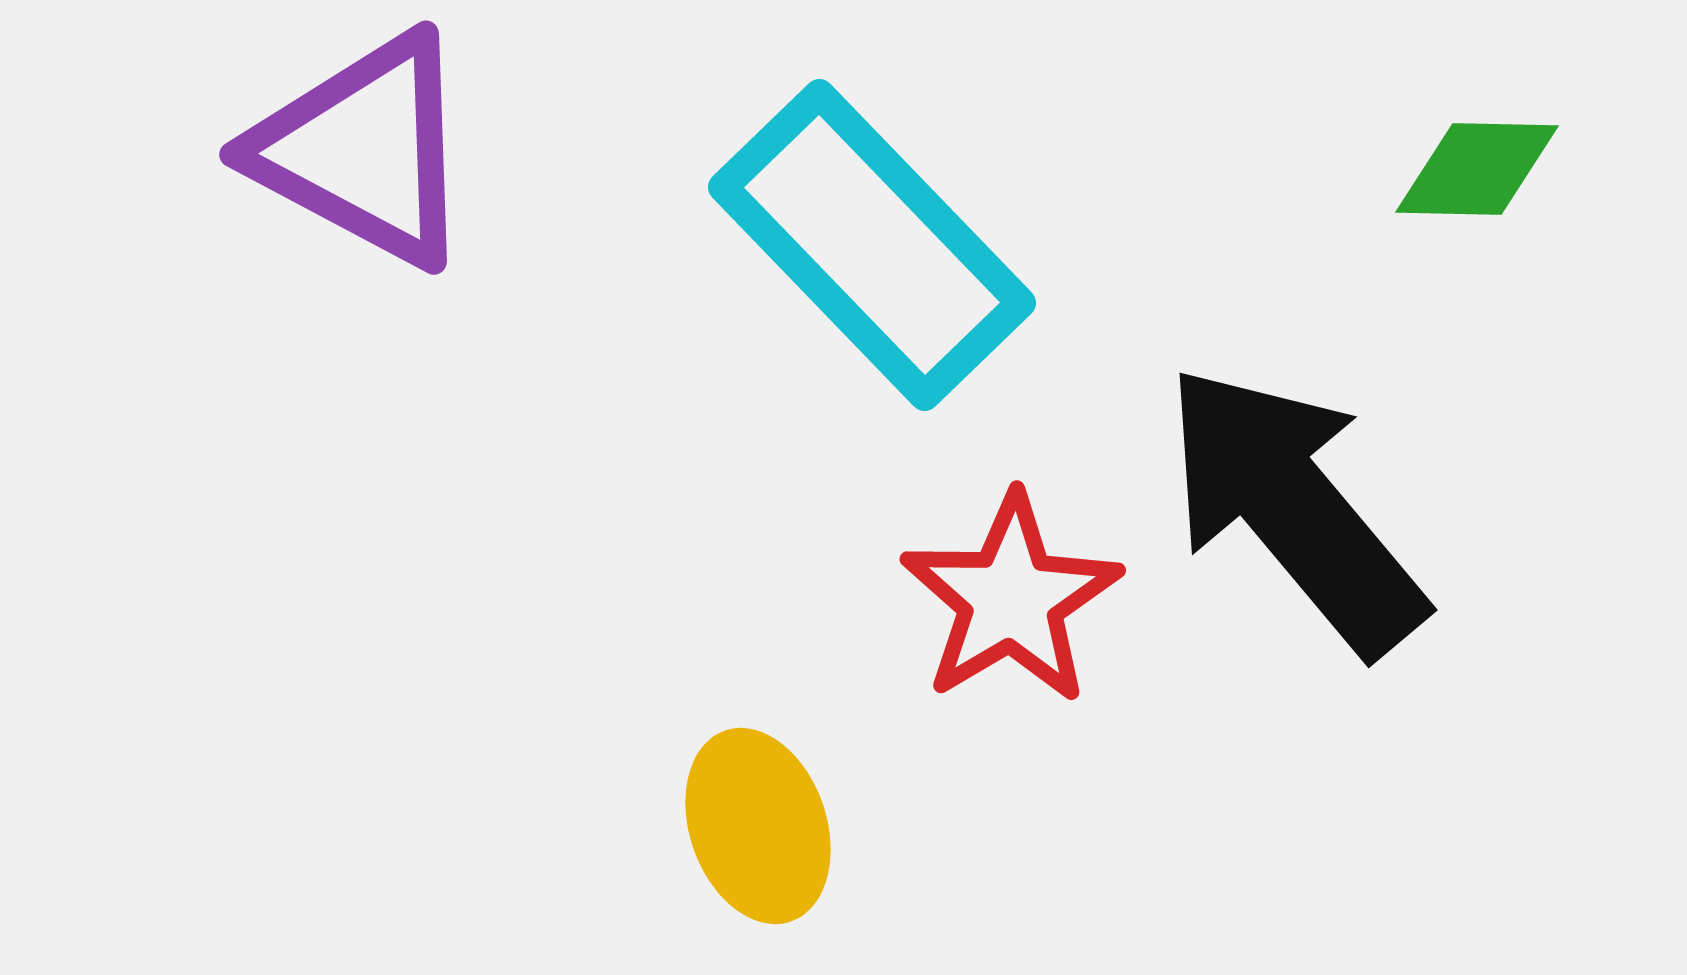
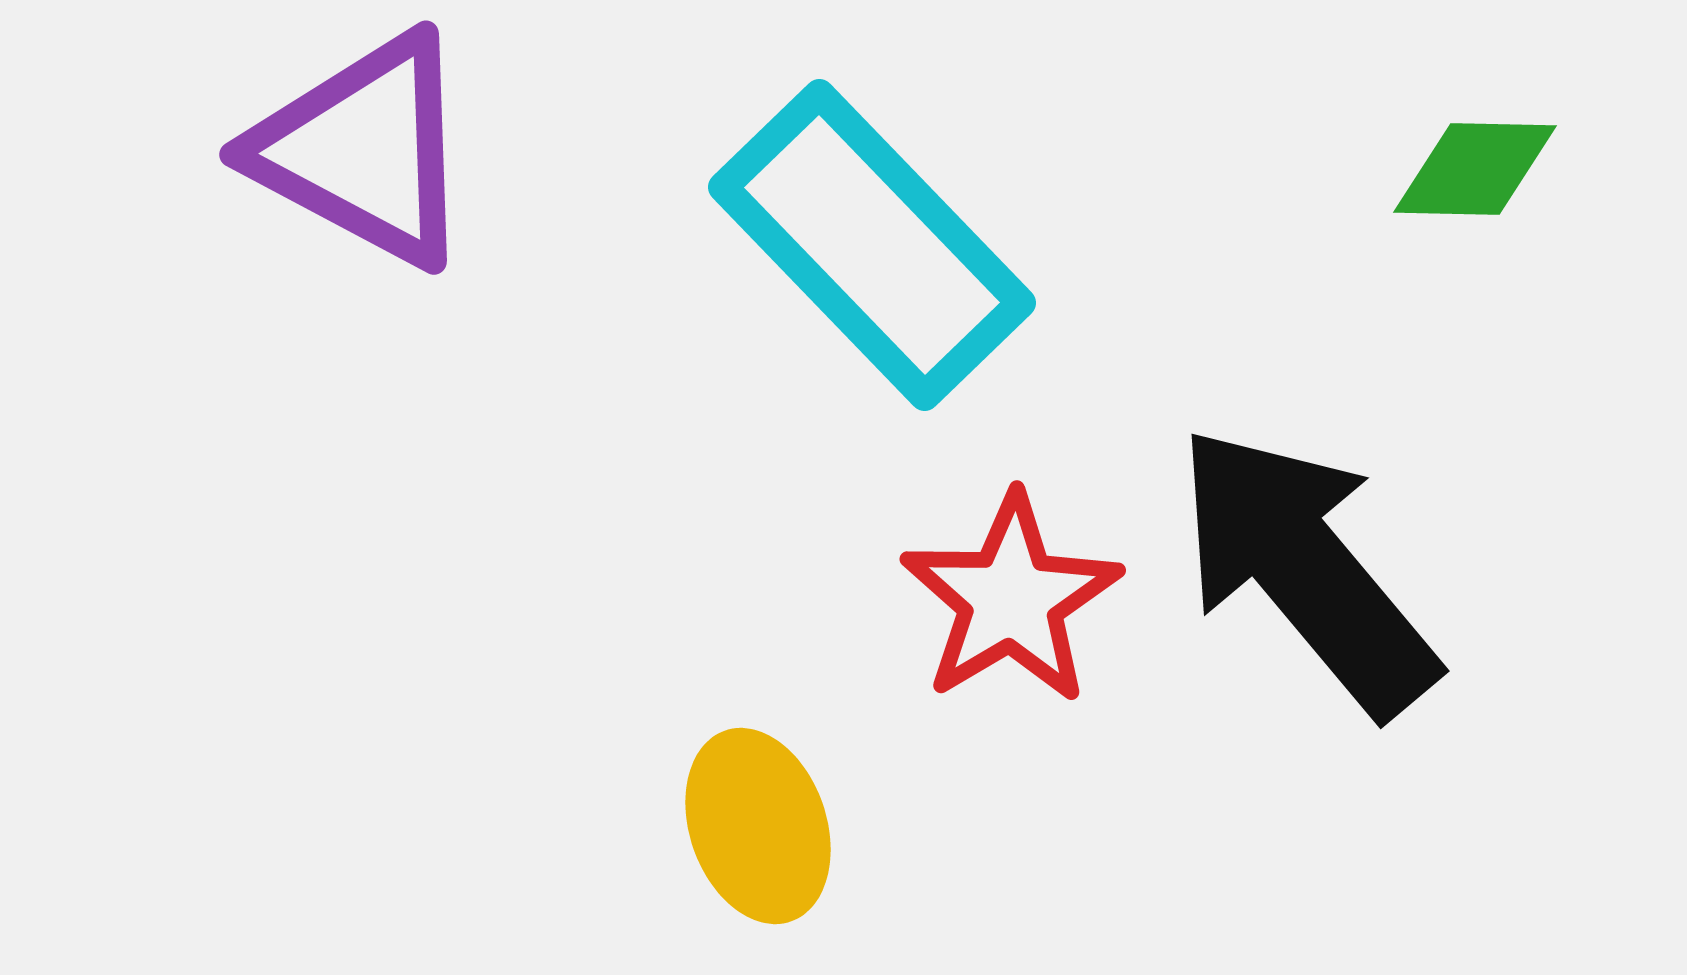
green diamond: moved 2 px left
black arrow: moved 12 px right, 61 px down
